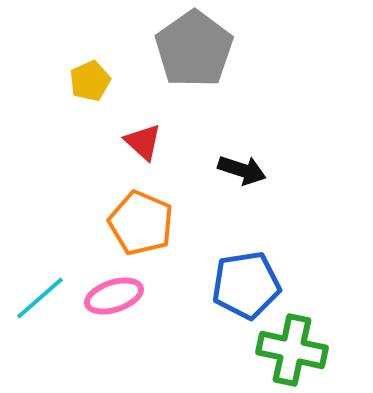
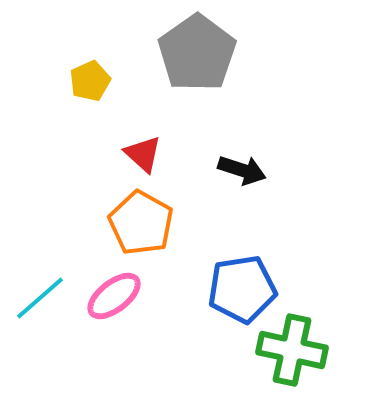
gray pentagon: moved 3 px right, 4 px down
red triangle: moved 12 px down
orange pentagon: rotated 6 degrees clockwise
blue pentagon: moved 4 px left, 4 px down
pink ellipse: rotated 20 degrees counterclockwise
